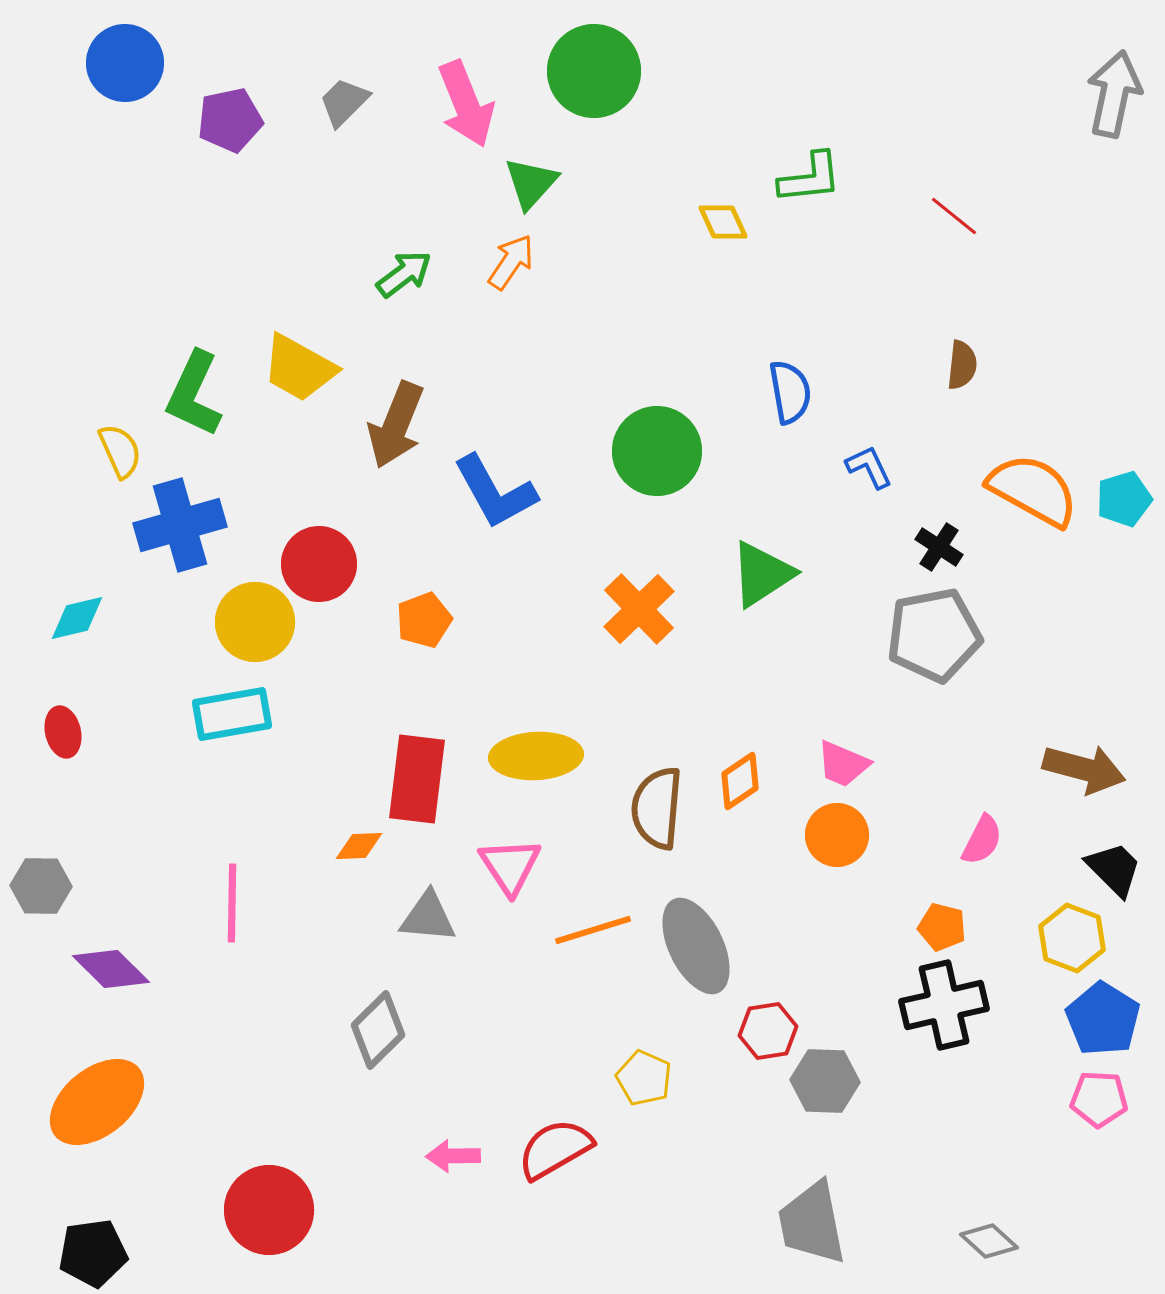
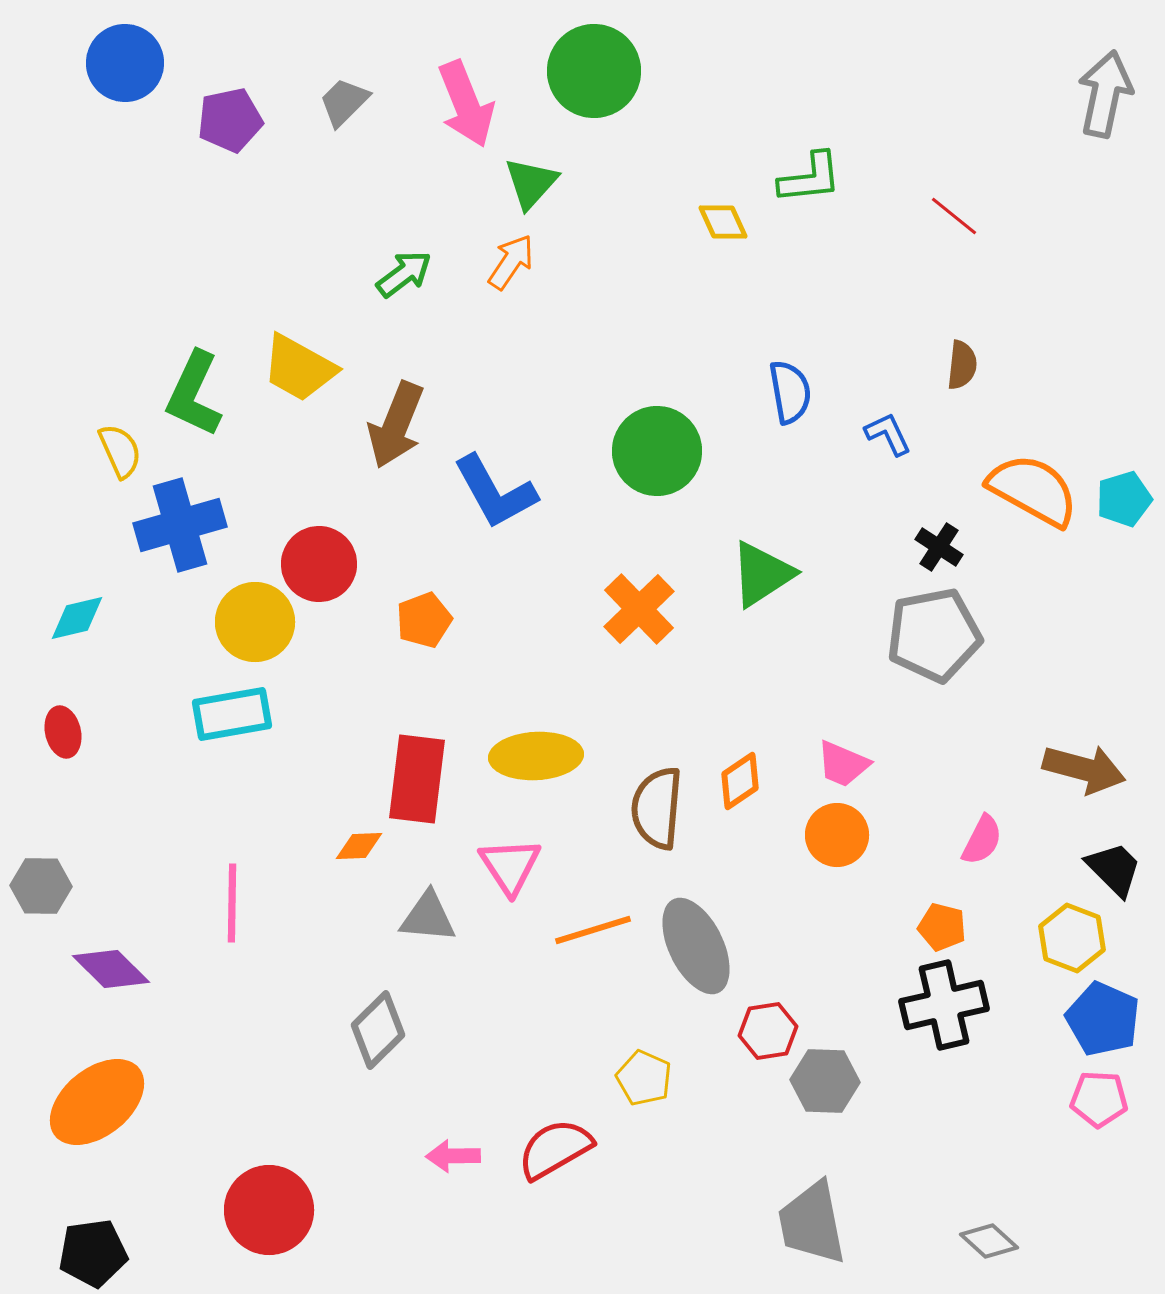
gray arrow at (1114, 94): moved 9 px left
blue L-shape at (869, 467): moved 19 px right, 33 px up
blue pentagon at (1103, 1019): rotated 8 degrees counterclockwise
